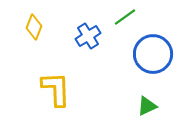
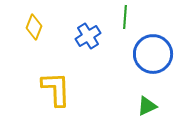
green line: rotated 50 degrees counterclockwise
